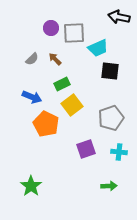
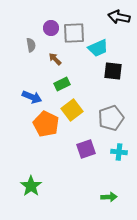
gray semicircle: moved 1 px left, 14 px up; rotated 56 degrees counterclockwise
black square: moved 3 px right
yellow square: moved 5 px down
green arrow: moved 11 px down
